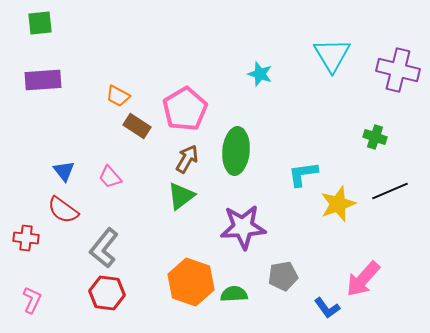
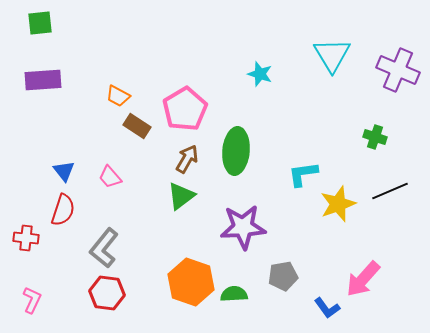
purple cross: rotated 9 degrees clockwise
red semicircle: rotated 108 degrees counterclockwise
